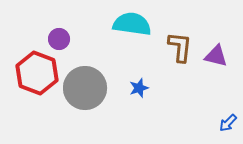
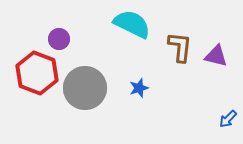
cyan semicircle: rotated 18 degrees clockwise
blue arrow: moved 4 px up
